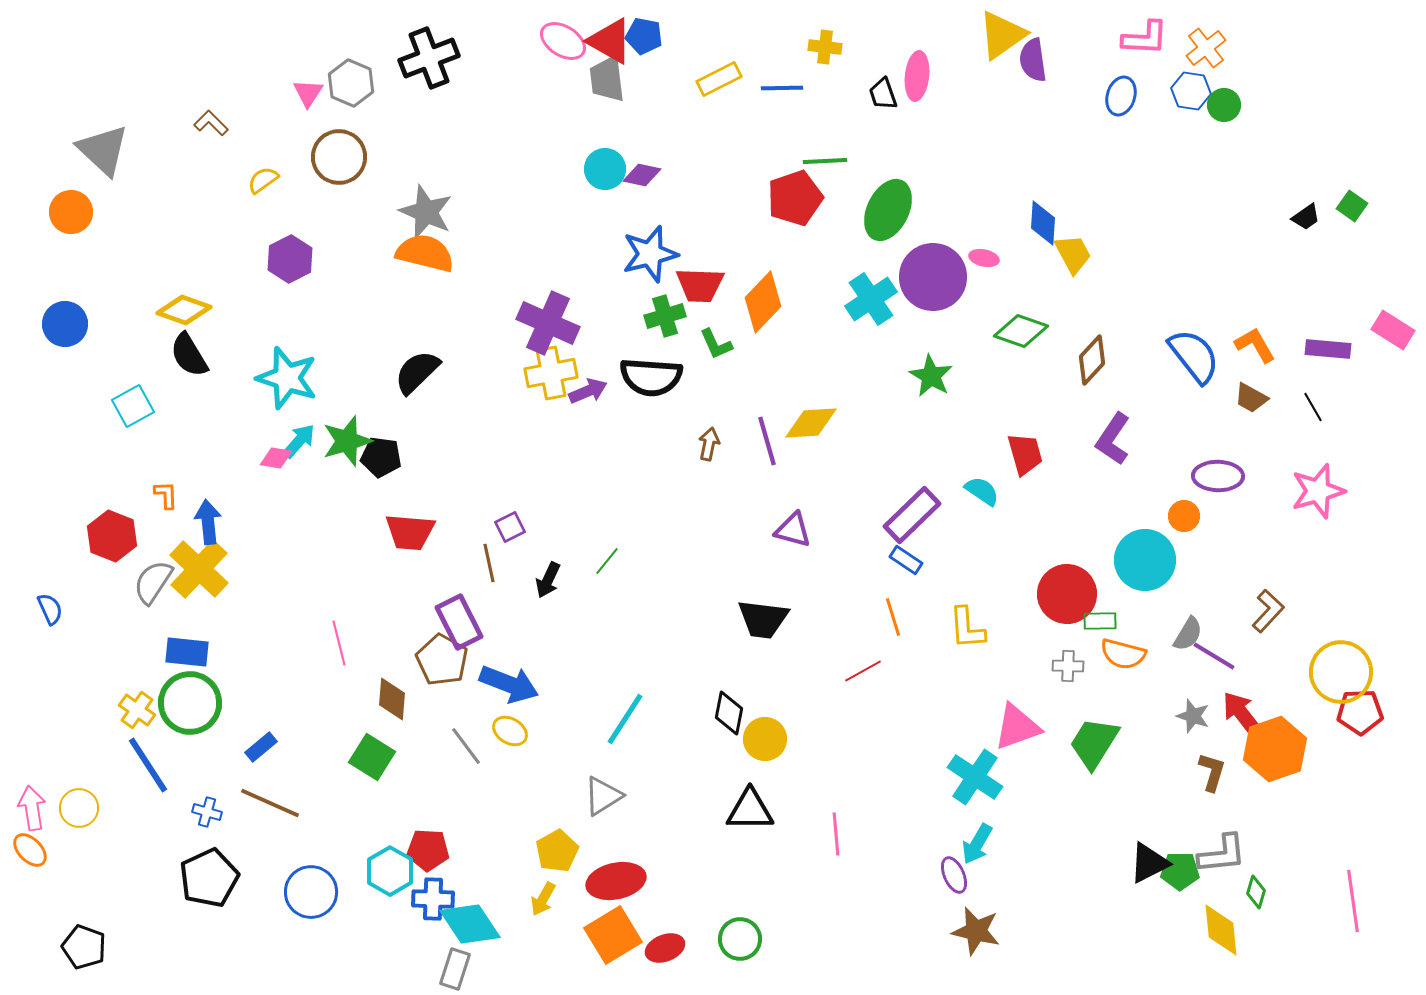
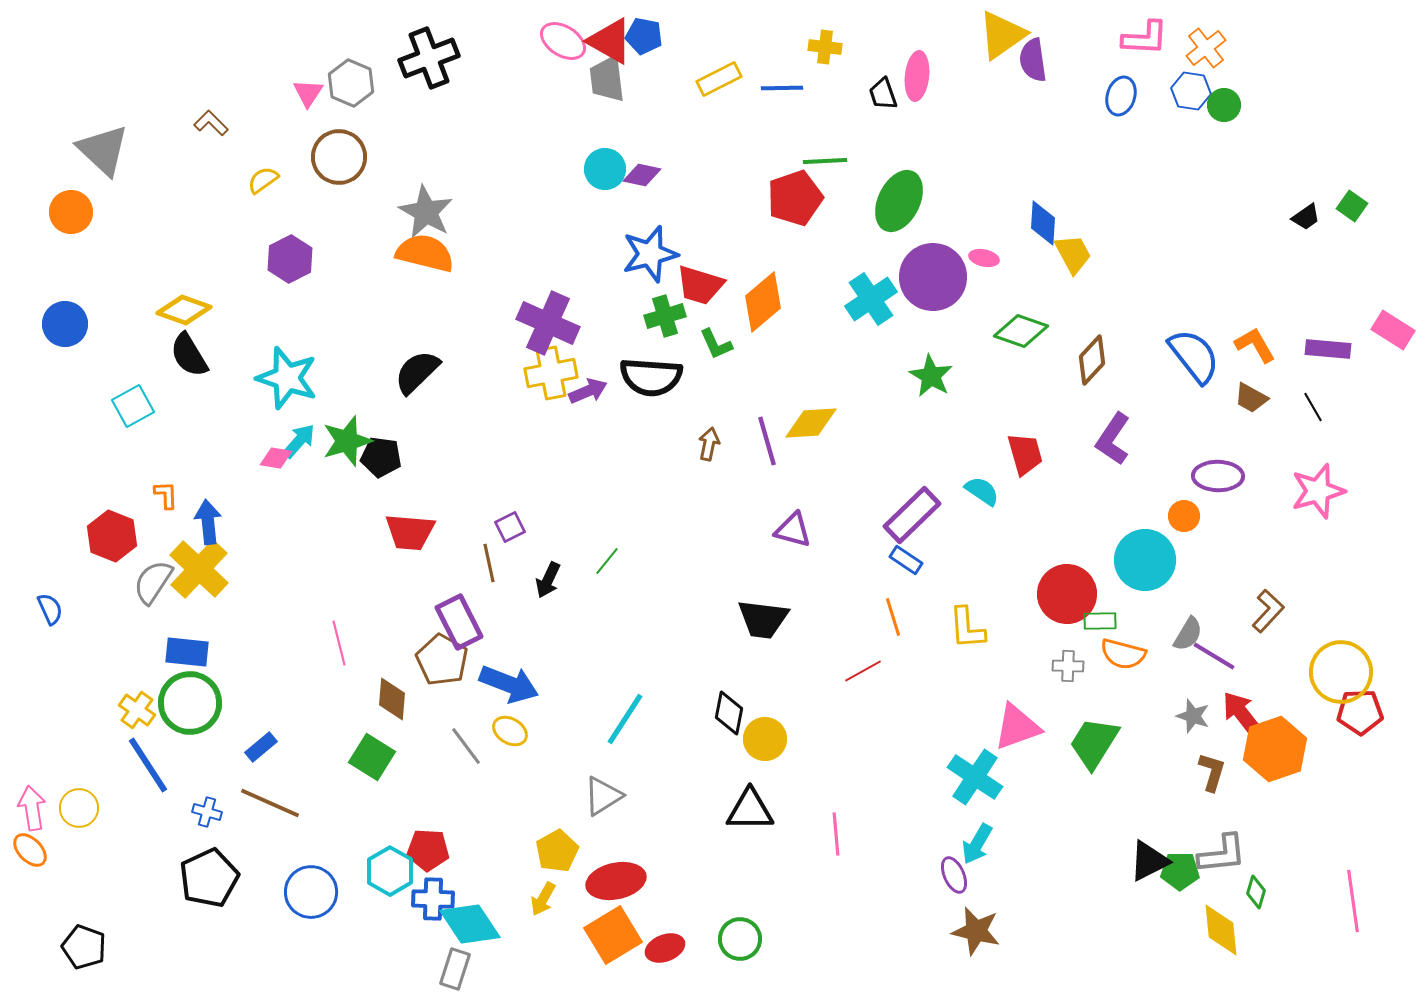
green ellipse at (888, 210): moved 11 px right, 9 px up
gray star at (426, 212): rotated 6 degrees clockwise
red trapezoid at (700, 285): rotated 15 degrees clockwise
orange diamond at (763, 302): rotated 6 degrees clockwise
black triangle at (1149, 863): moved 2 px up
